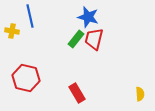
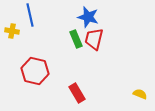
blue line: moved 1 px up
green rectangle: rotated 60 degrees counterclockwise
red hexagon: moved 9 px right, 7 px up
yellow semicircle: rotated 64 degrees counterclockwise
